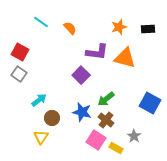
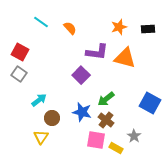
pink square: rotated 24 degrees counterclockwise
